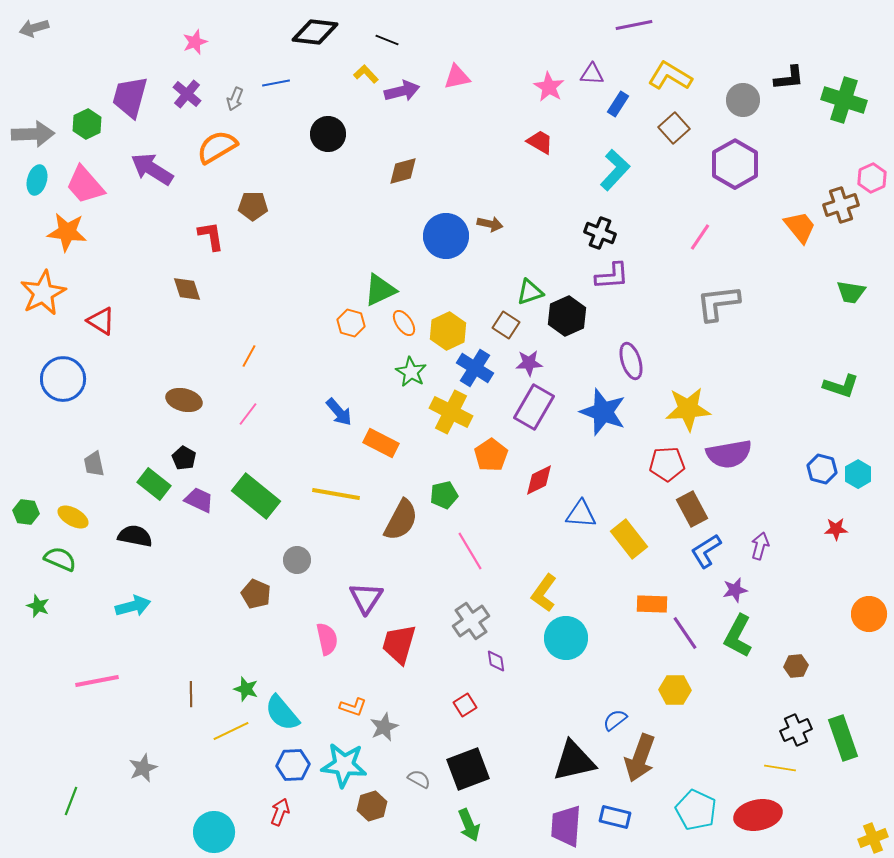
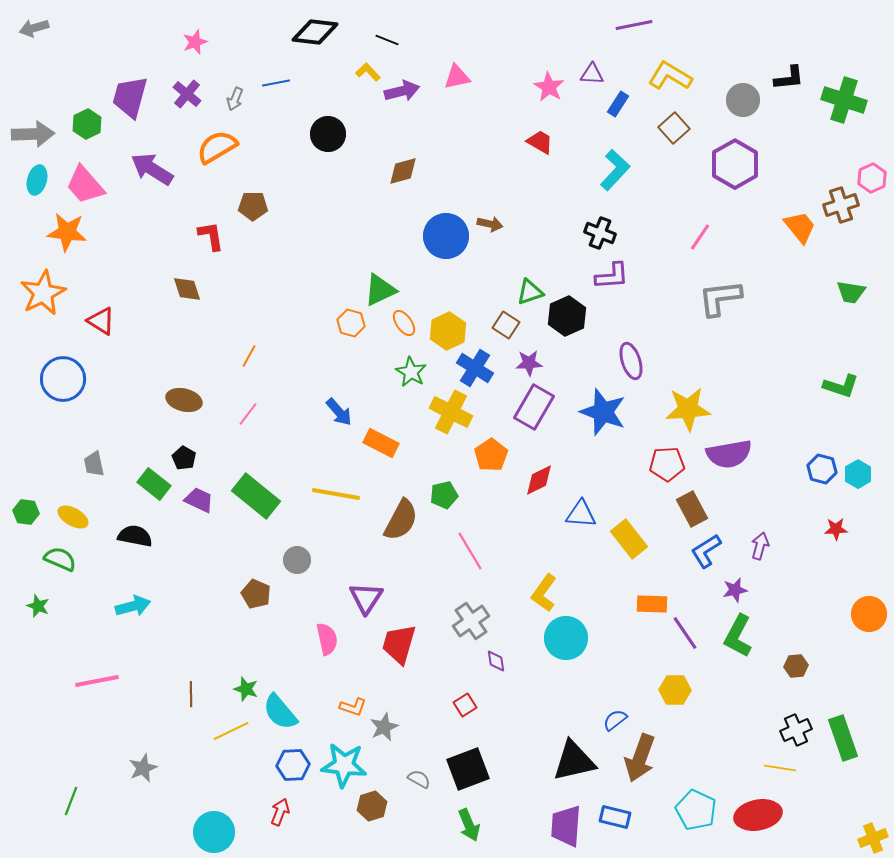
yellow L-shape at (366, 74): moved 2 px right, 2 px up
gray L-shape at (718, 303): moved 2 px right, 5 px up
cyan semicircle at (282, 713): moved 2 px left, 1 px up
